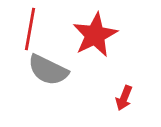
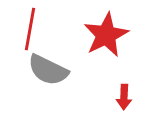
red star: moved 11 px right
red arrow: moved 1 px up; rotated 20 degrees counterclockwise
